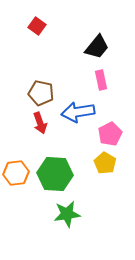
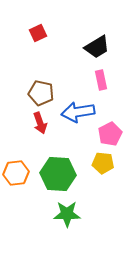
red square: moved 1 px right, 7 px down; rotated 30 degrees clockwise
black trapezoid: rotated 20 degrees clockwise
yellow pentagon: moved 2 px left; rotated 25 degrees counterclockwise
green hexagon: moved 3 px right
green star: rotated 8 degrees clockwise
